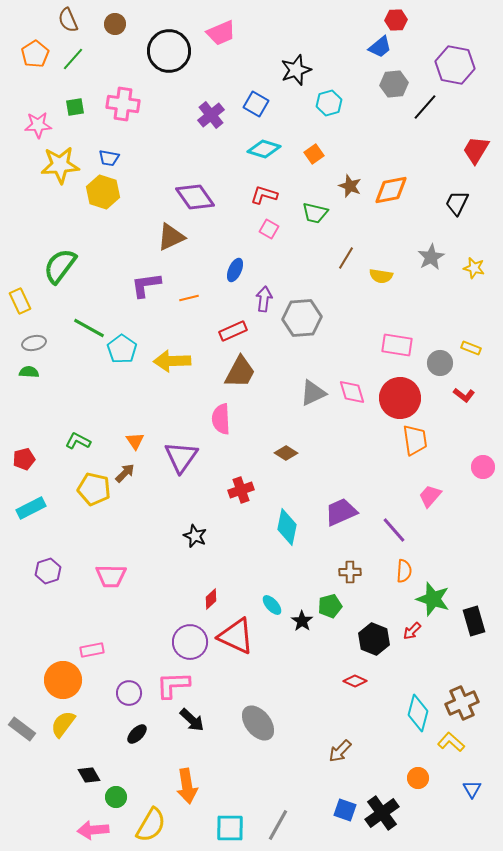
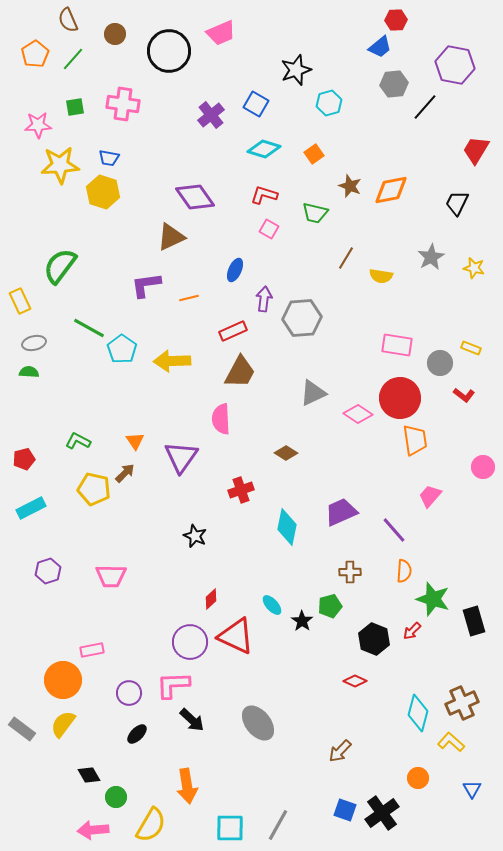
brown circle at (115, 24): moved 10 px down
pink diamond at (352, 392): moved 6 px right, 22 px down; rotated 40 degrees counterclockwise
